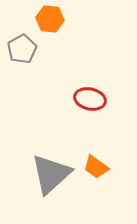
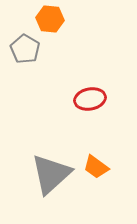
gray pentagon: moved 3 px right; rotated 12 degrees counterclockwise
red ellipse: rotated 24 degrees counterclockwise
